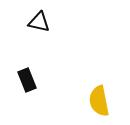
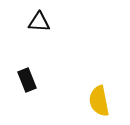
black triangle: rotated 10 degrees counterclockwise
